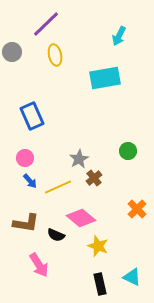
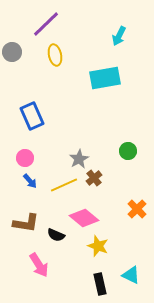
yellow line: moved 6 px right, 2 px up
pink diamond: moved 3 px right
cyan triangle: moved 1 px left, 2 px up
